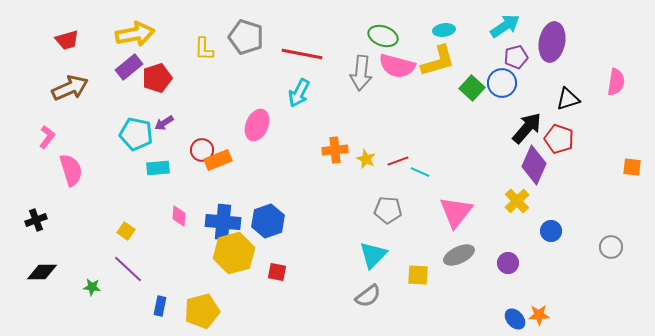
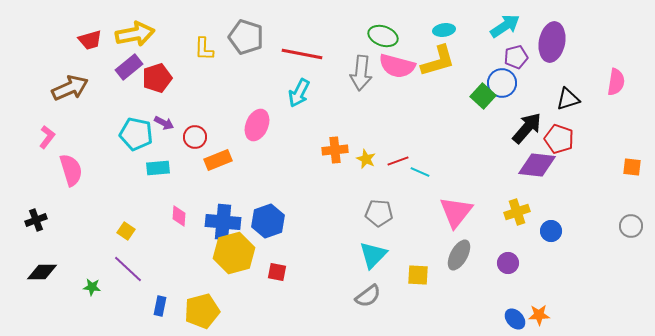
red trapezoid at (67, 40): moved 23 px right
green square at (472, 88): moved 11 px right, 8 px down
purple arrow at (164, 123): rotated 120 degrees counterclockwise
red circle at (202, 150): moved 7 px left, 13 px up
purple diamond at (534, 165): moved 3 px right; rotated 72 degrees clockwise
yellow cross at (517, 201): moved 11 px down; rotated 25 degrees clockwise
gray pentagon at (388, 210): moved 9 px left, 3 px down
gray circle at (611, 247): moved 20 px right, 21 px up
gray ellipse at (459, 255): rotated 36 degrees counterclockwise
